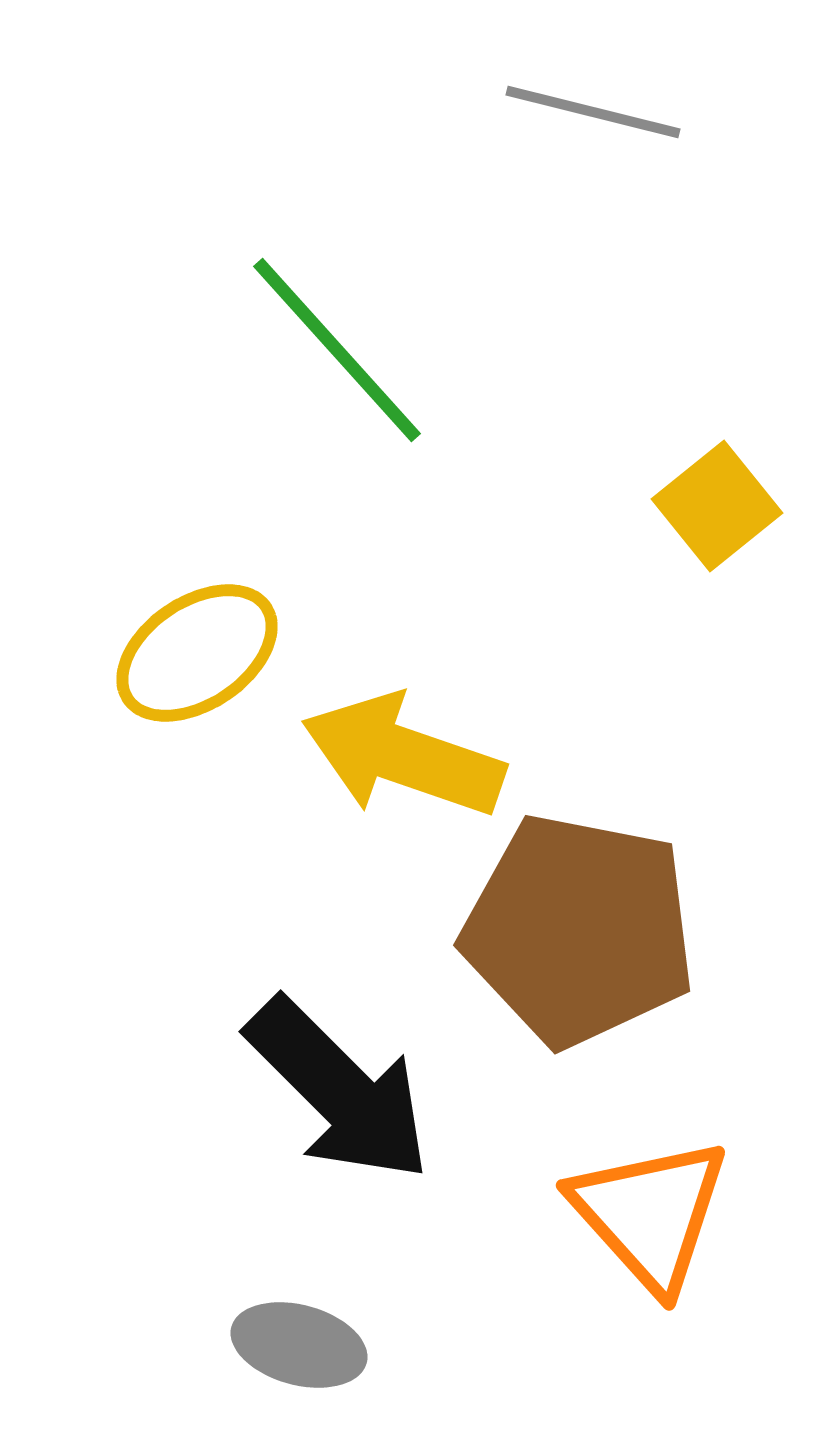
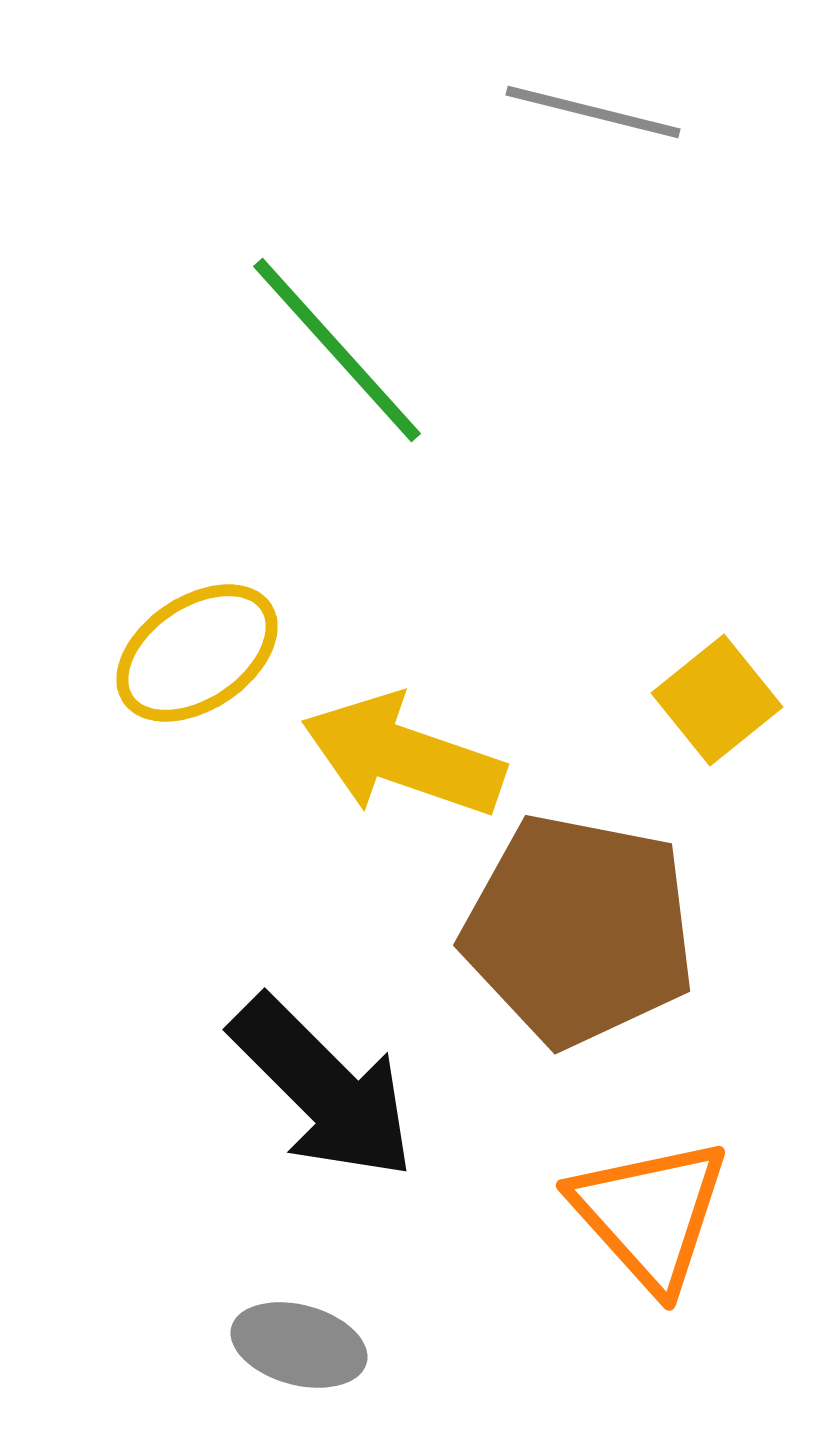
yellow square: moved 194 px down
black arrow: moved 16 px left, 2 px up
